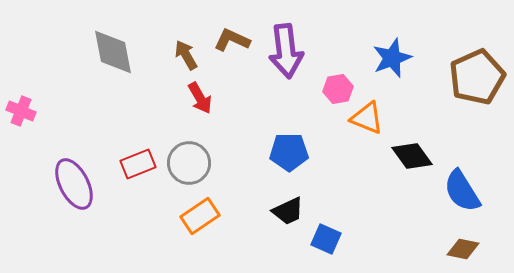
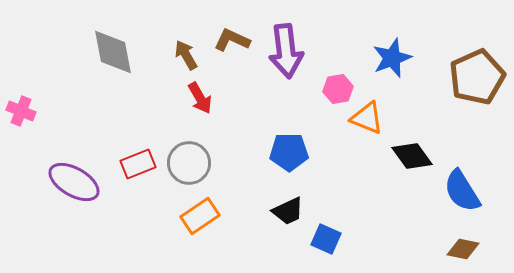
purple ellipse: moved 2 px up; rotated 33 degrees counterclockwise
